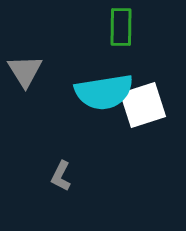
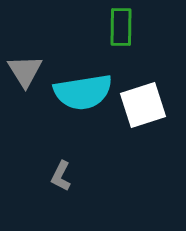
cyan semicircle: moved 21 px left
